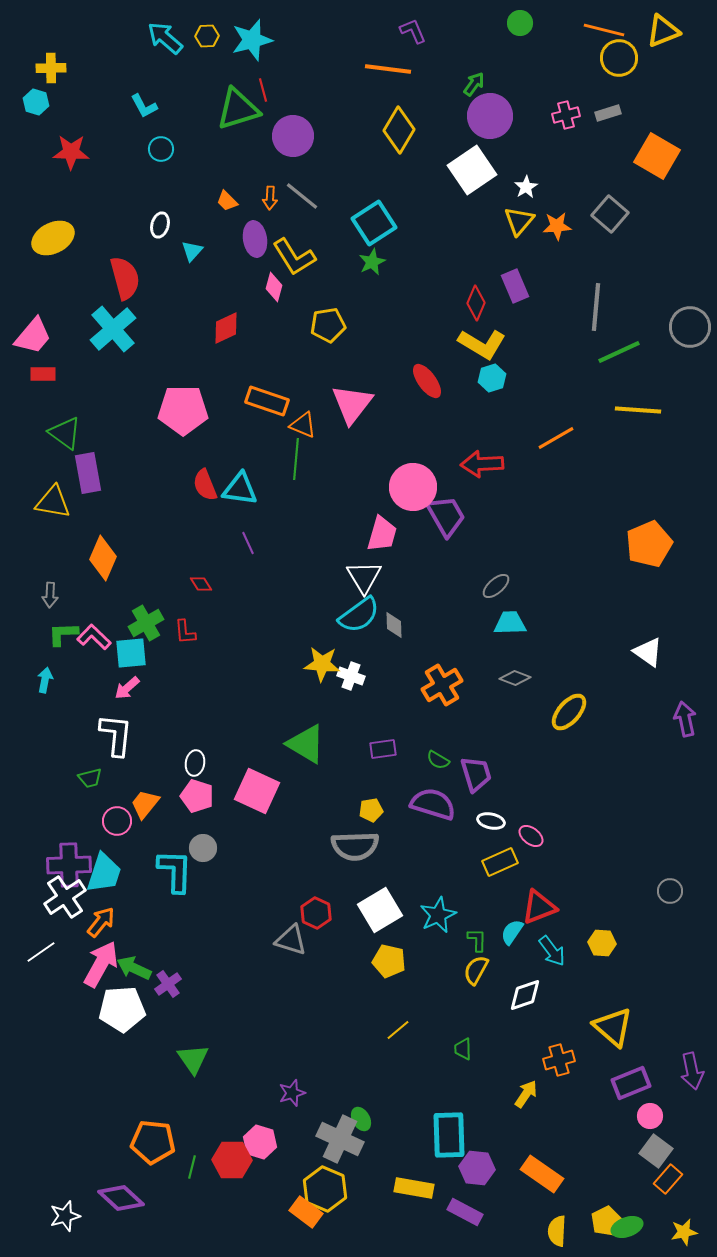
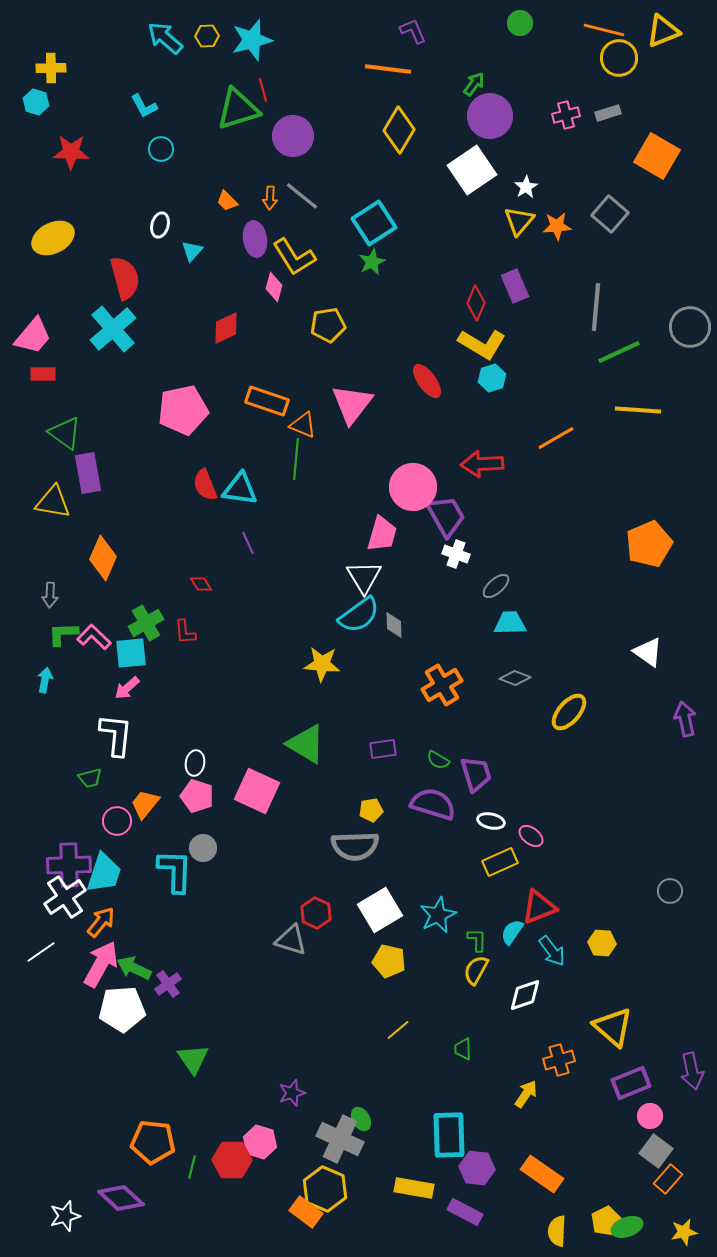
pink pentagon at (183, 410): rotated 12 degrees counterclockwise
white cross at (351, 676): moved 105 px right, 122 px up
